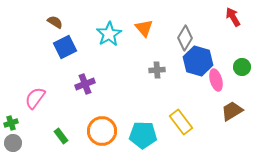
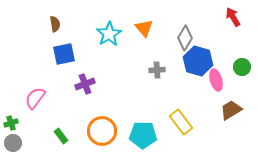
brown semicircle: moved 2 px down; rotated 49 degrees clockwise
blue square: moved 1 px left, 7 px down; rotated 15 degrees clockwise
brown trapezoid: moved 1 px left, 1 px up
